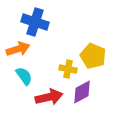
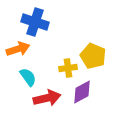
yellow cross: moved 1 px up; rotated 18 degrees counterclockwise
cyan semicircle: moved 4 px right, 1 px down
red arrow: moved 2 px left, 1 px down
